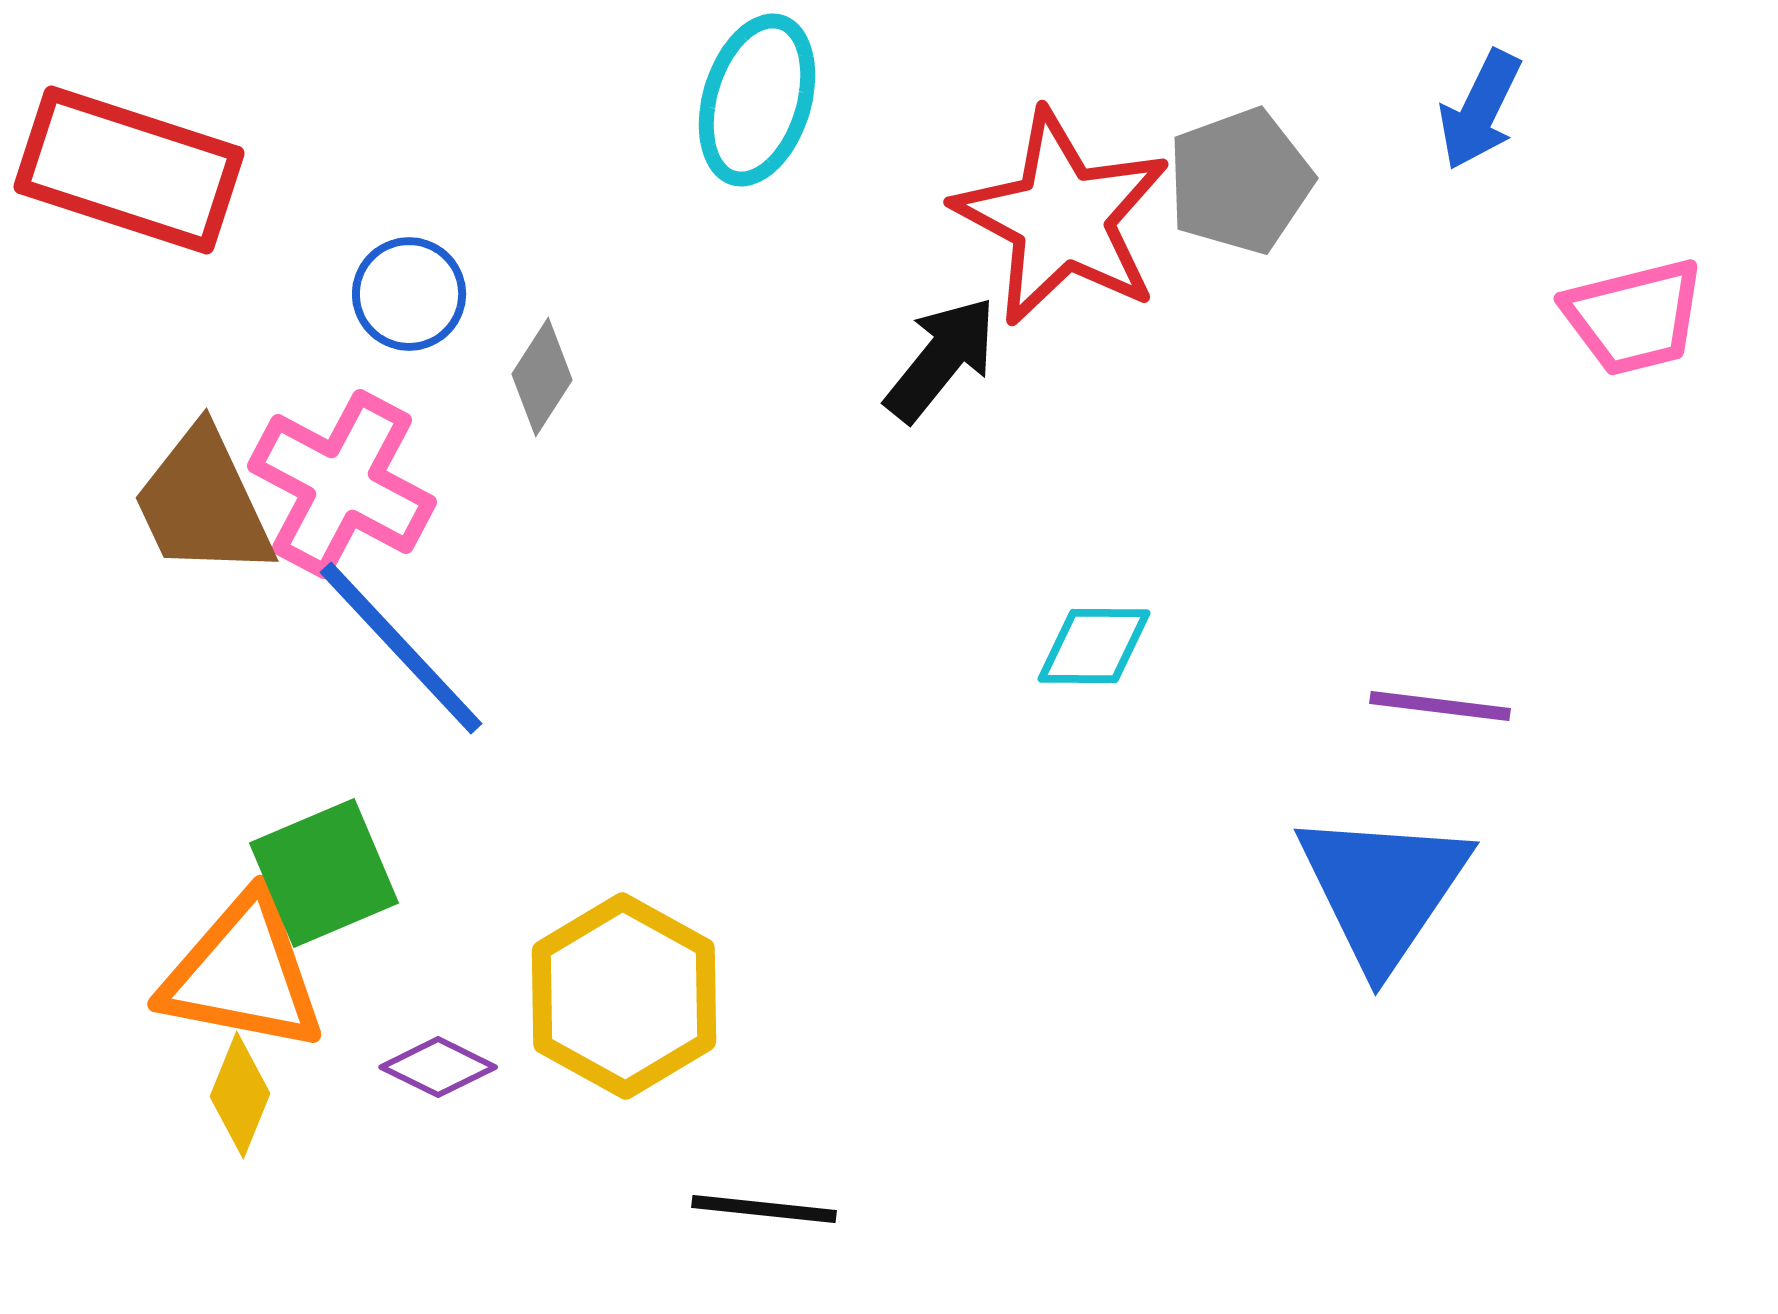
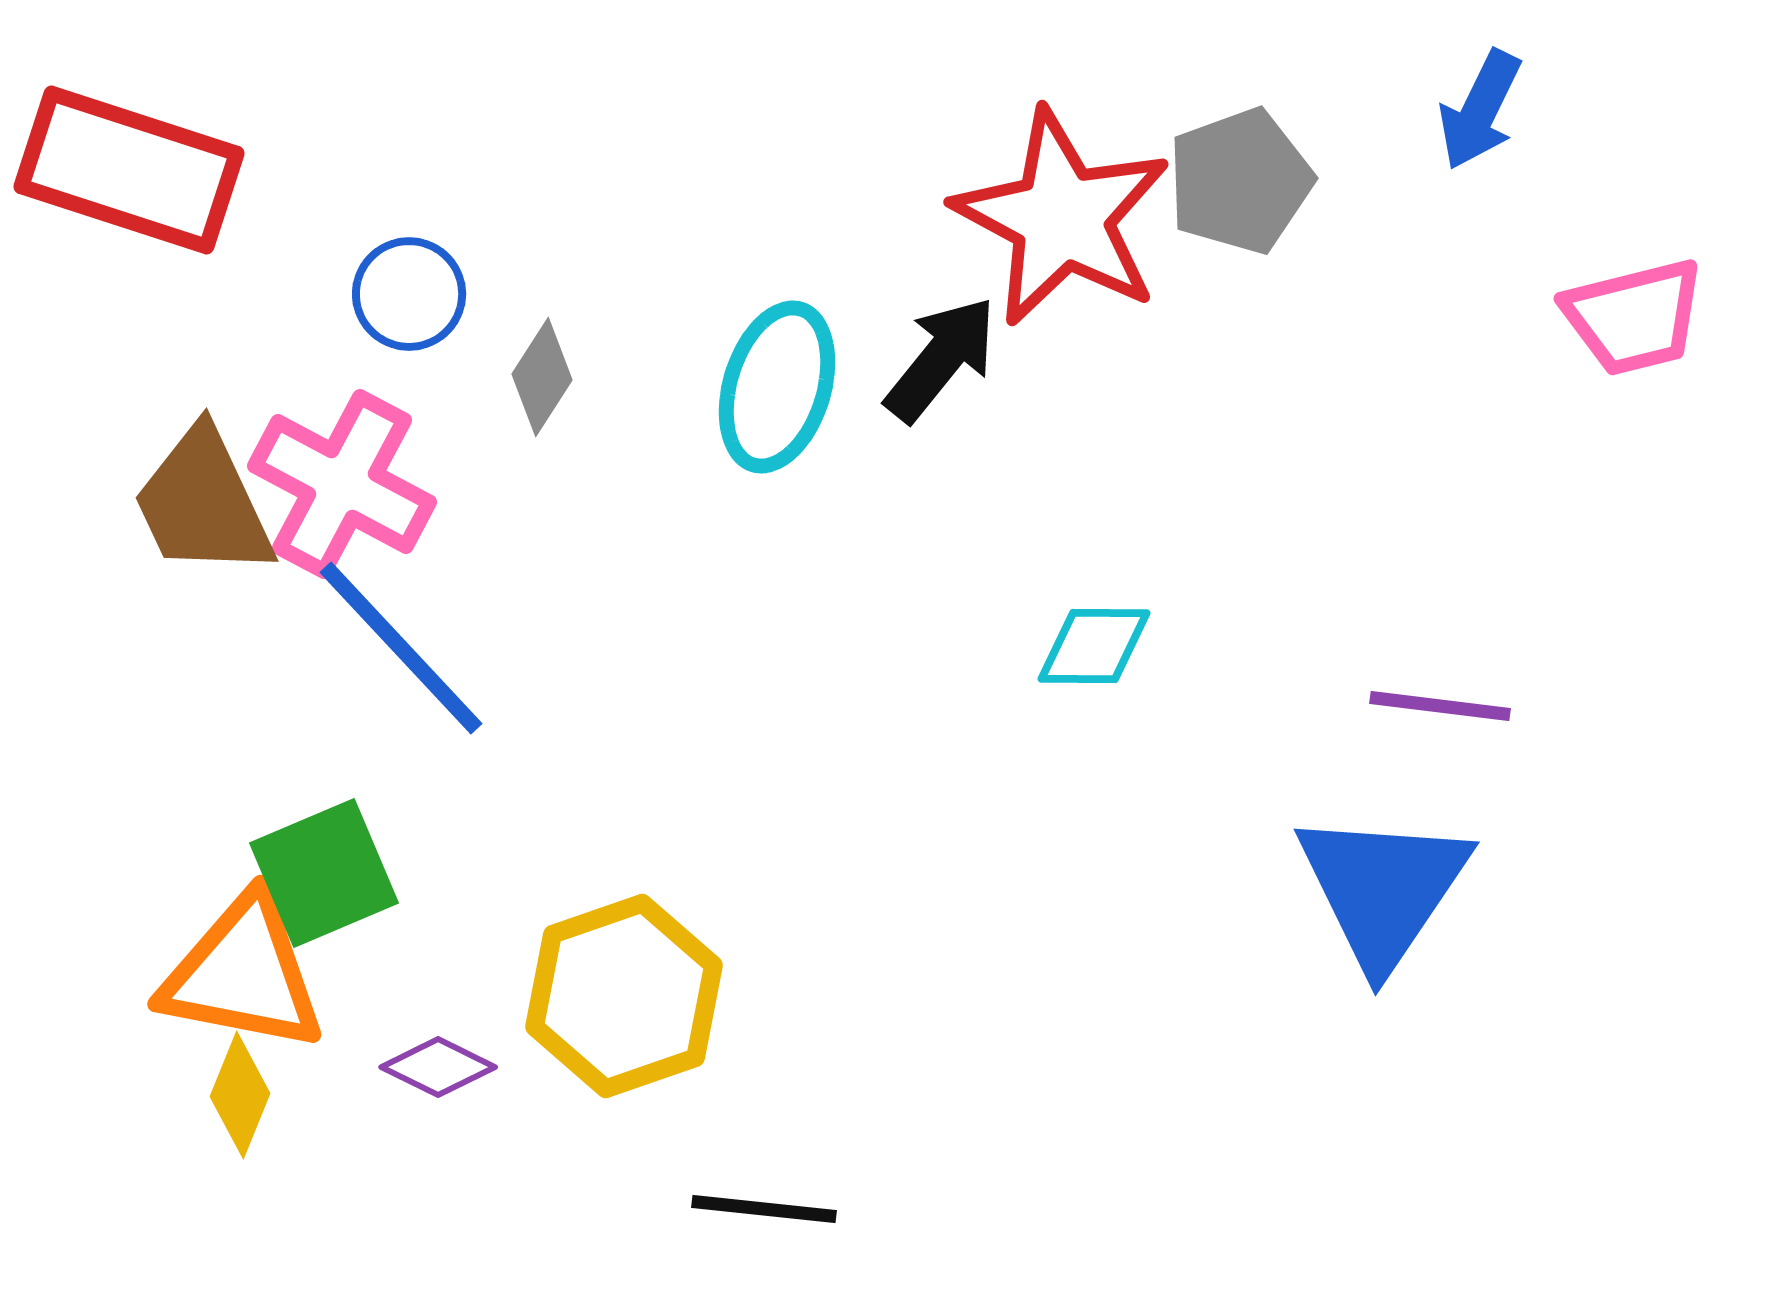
cyan ellipse: moved 20 px right, 287 px down
yellow hexagon: rotated 12 degrees clockwise
